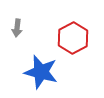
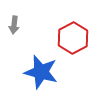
gray arrow: moved 3 px left, 3 px up
